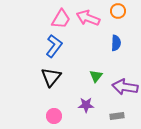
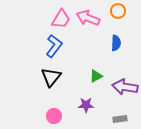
green triangle: rotated 24 degrees clockwise
gray rectangle: moved 3 px right, 3 px down
